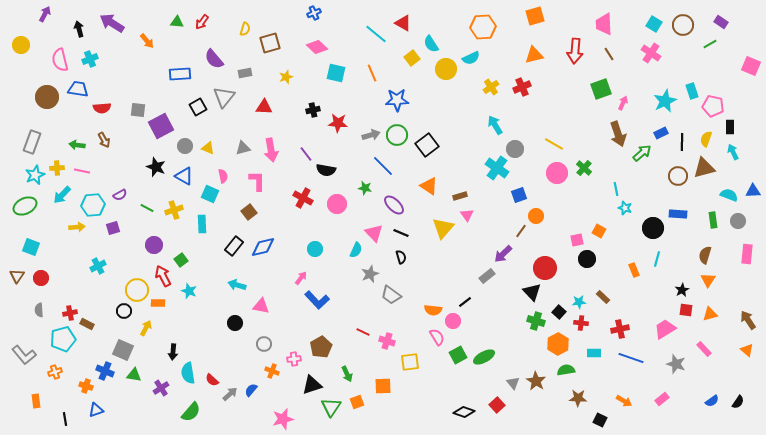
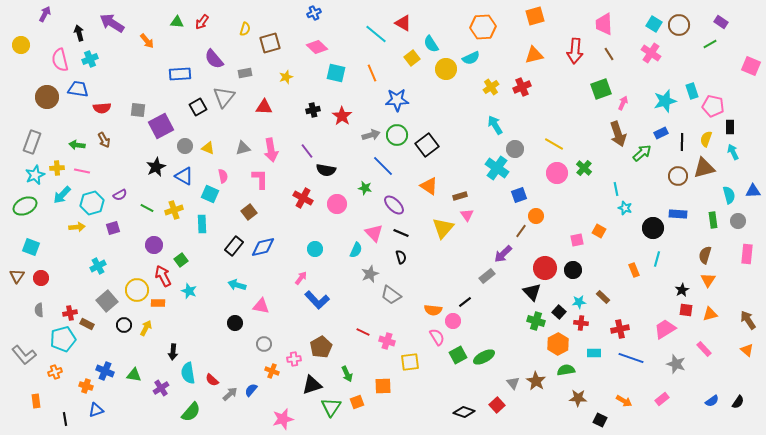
brown circle at (683, 25): moved 4 px left
black arrow at (79, 29): moved 4 px down
cyan star at (665, 101): rotated 10 degrees clockwise
red star at (338, 123): moved 4 px right, 7 px up; rotated 30 degrees clockwise
purple line at (306, 154): moved 1 px right, 3 px up
black star at (156, 167): rotated 24 degrees clockwise
pink L-shape at (257, 181): moved 3 px right, 2 px up
cyan semicircle at (729, 195): rotated 54 degrees clockwise
cyan hexagon at (93, 205): moved 1 px left, 2 px up; rotated 10 degrees counterclockwise
black circle at (587, 259): moved 14 px left, 11 px down
black circle at (124, 311): moved 14 px down
gray square at (123, 350): moved 16 px left, 49 px up; rotated 25 degrees clockwise
